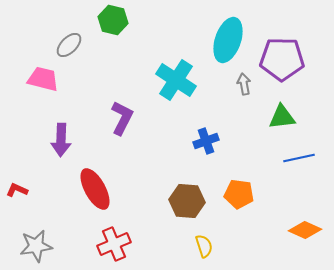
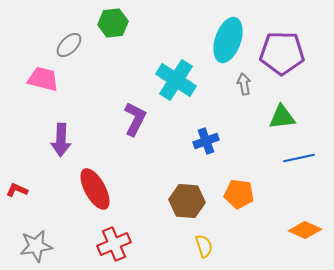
green hexagon: moved 3 px down; rotated 20 degrees counterclockwise
purple pentagon: moved 6 px up
purple L-shape: moved 13 px right, 1 px down
